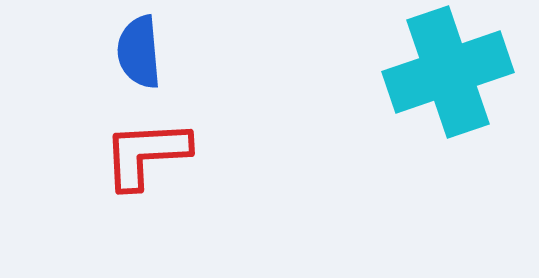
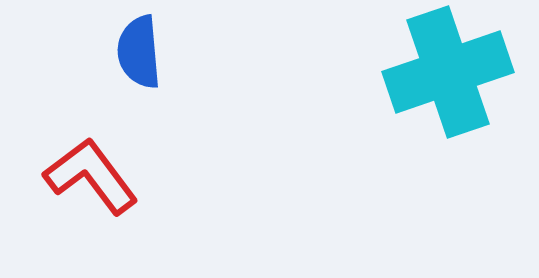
red L-shape: moved 55 px left, 22 px down; rotated 56 degrees clockwise
